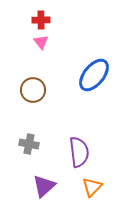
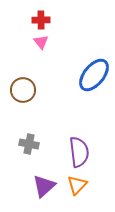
brown circle: moved 10 px left
orange triangle: moved 15 px left, 2 px up
